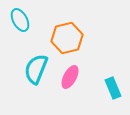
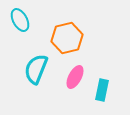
pink ellipse: moved 5 px right
cyan rectangle: moved 11 px left, 2 px down; rotated 35 degrees clockwise
